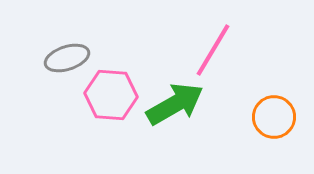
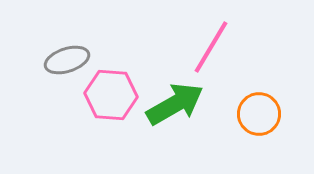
pink line: moved 2 px left, 3 px up
gray ellipse: moved 2 px down
orange circle: moved 15 px left, 3 px up
